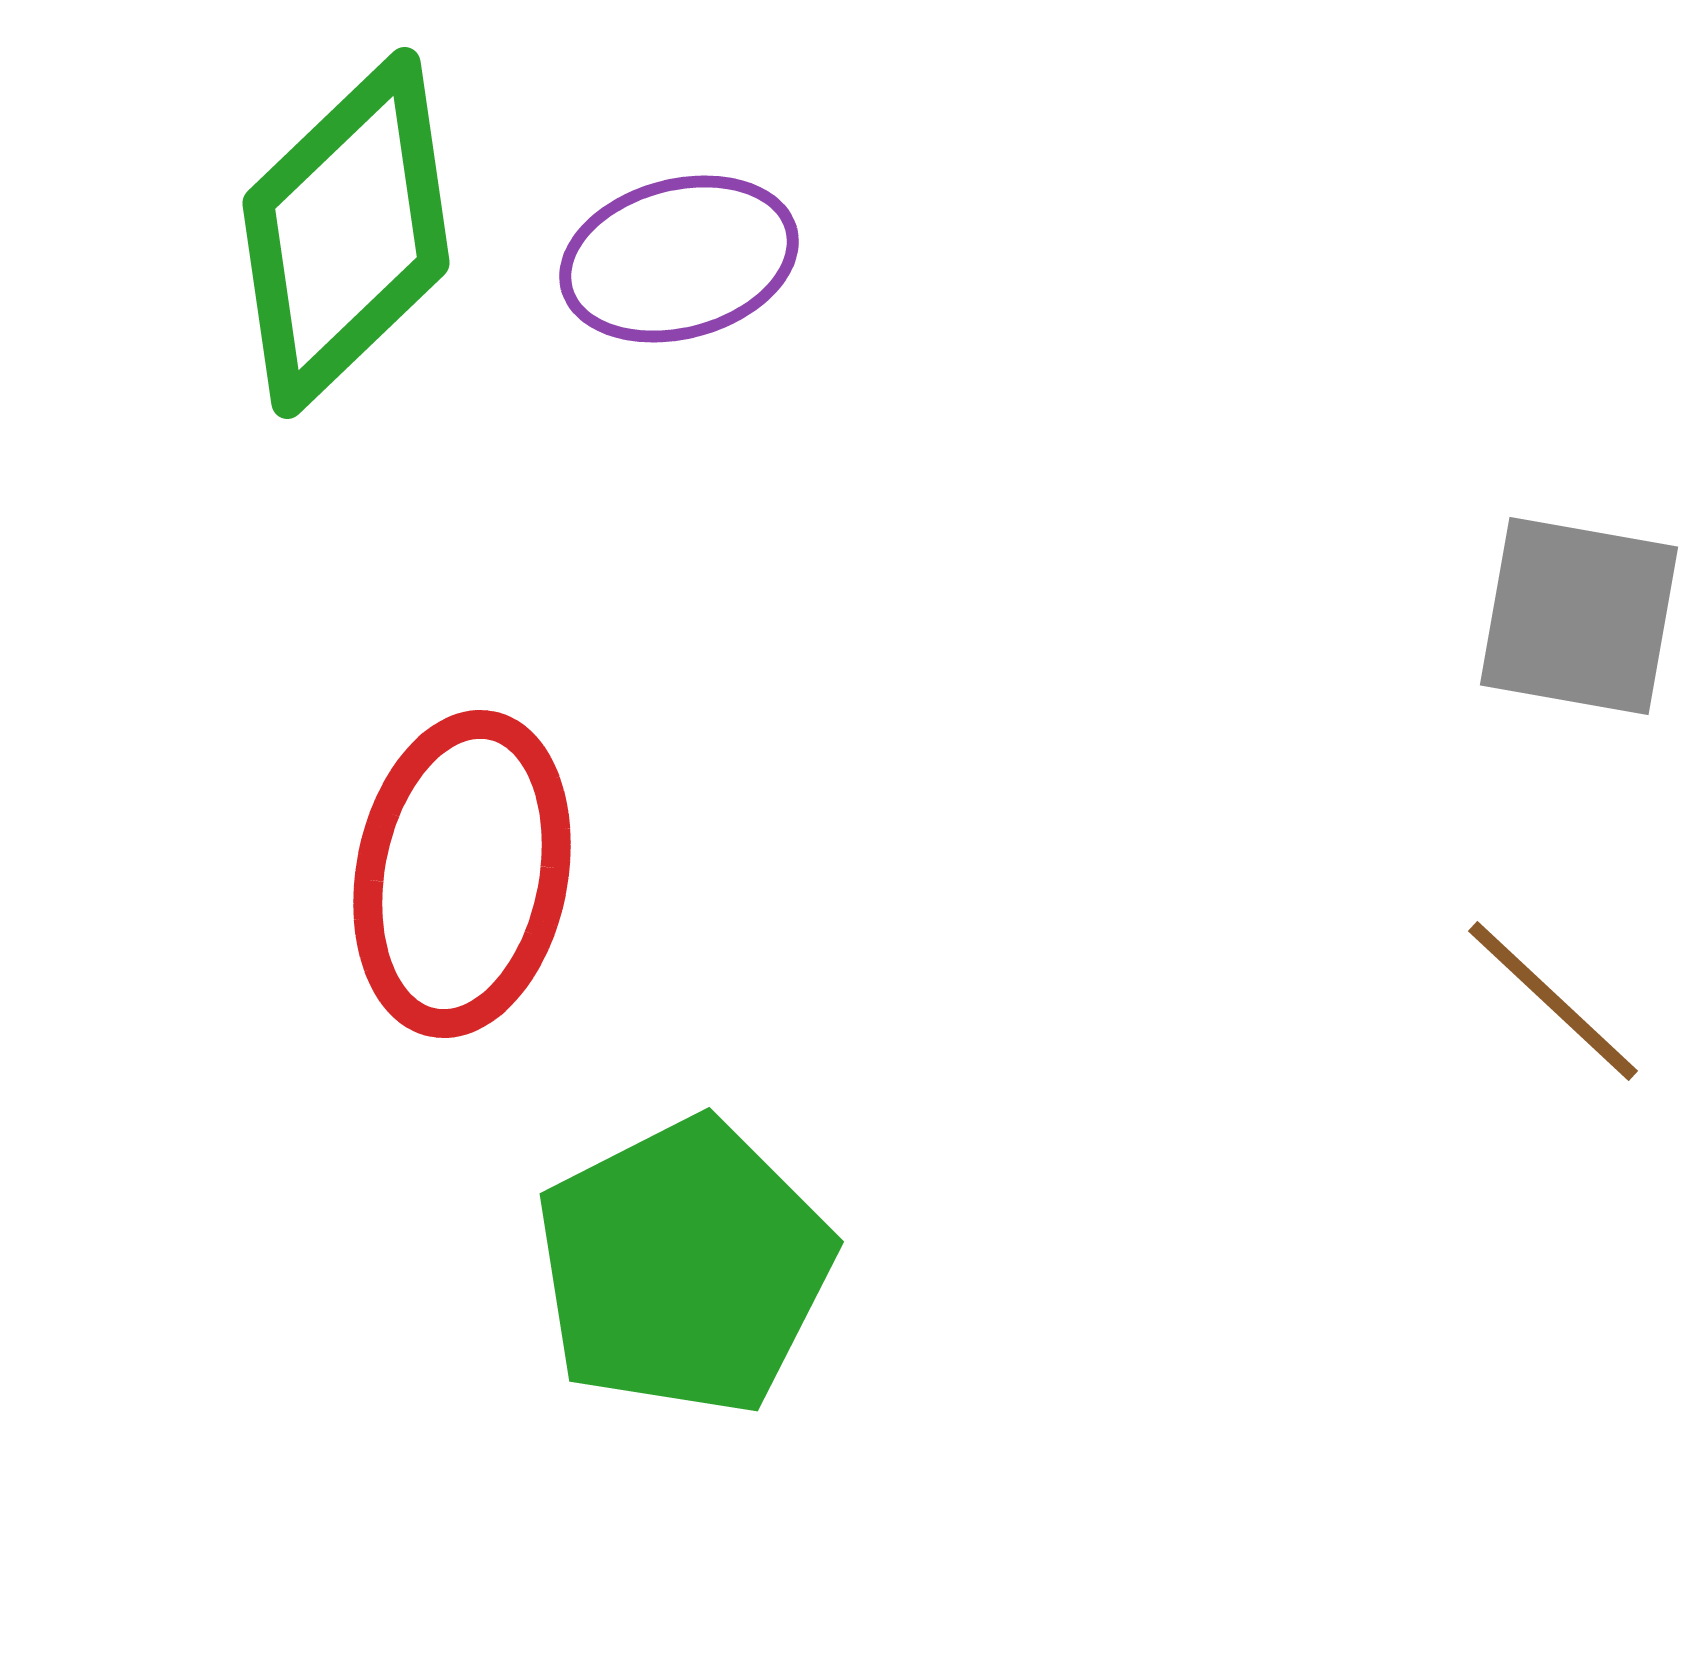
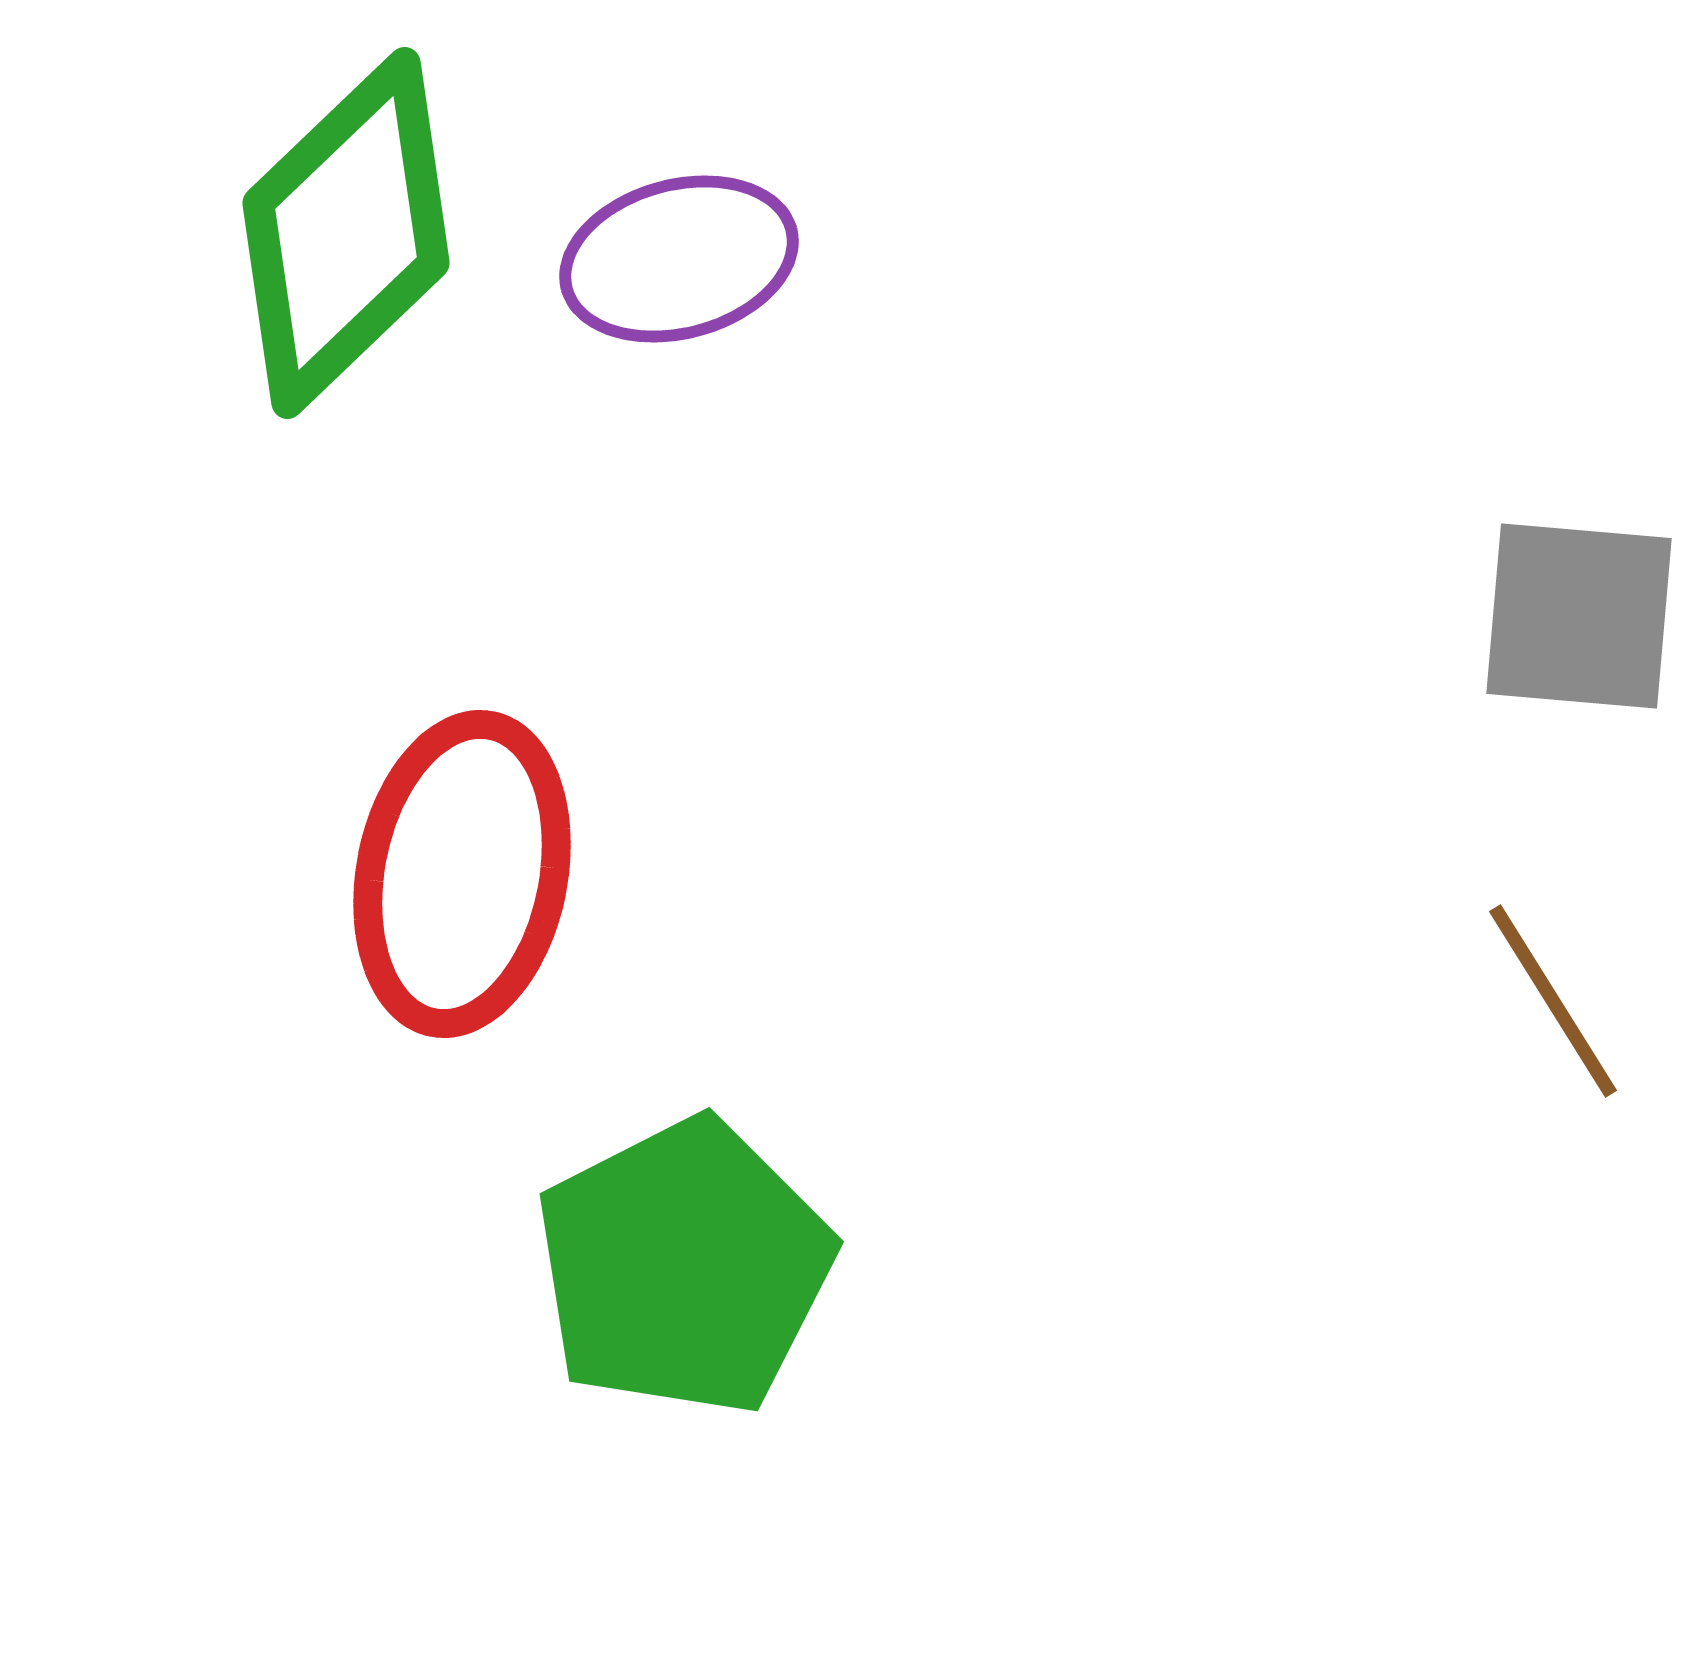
gray square: rotated 5 degrees counterclockwise
brown line: rotated 15 degrees clockwise
